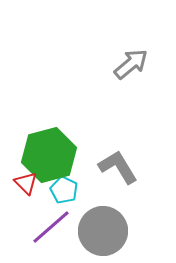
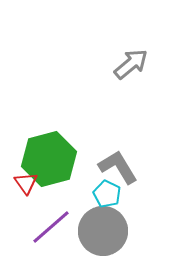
green hexagon: moved 4 px down
red triangle: rotated 10 degrees clockwise
cyan pentagon: moved 43 px right, 4 px down
